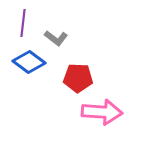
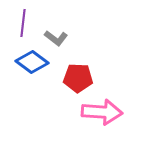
blue diamond: moved 3 px right
